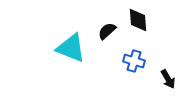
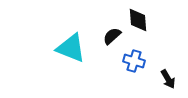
black semicircle: moved 5 px right, 5 px down
